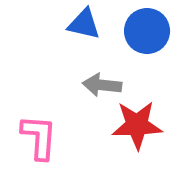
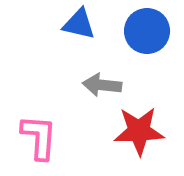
blue triangle: moved 5 px left
red star: moved 2 px right, 6 px down
